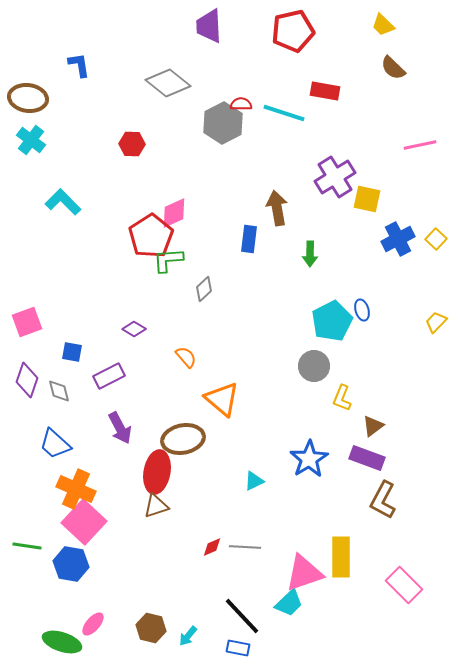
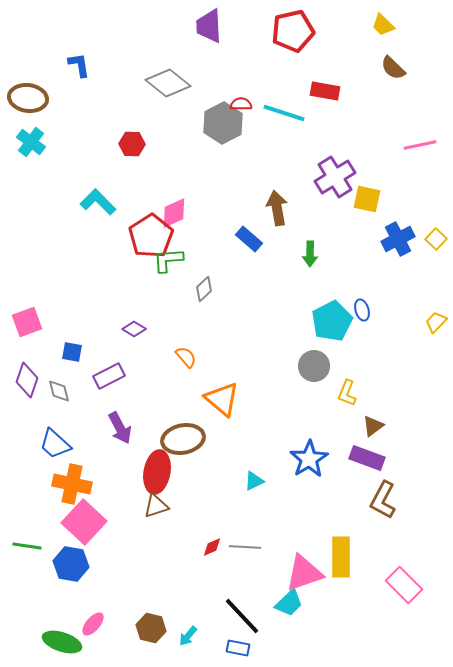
cyan cross at (31, 140): moved 2 px down
cyan L-shape at (63, 202): moved 35 px right
blue rectangle at (249, 239): rotated 56 degrees counterclockwise
yellow L-shape at (342, 398): moved 5 px right, 5 px up
orange cross at (76, 489): moved 4 px left, 5 px up; rotated 12 degrees counterclockwise
